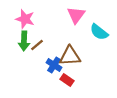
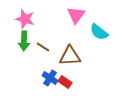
brown line: moved 6 px right, 2 px down; rotated 72 degrees clockwise
blue cross: moved 4 px left, 13 px down
red rectangle: moved 2 px left, 2 px down
